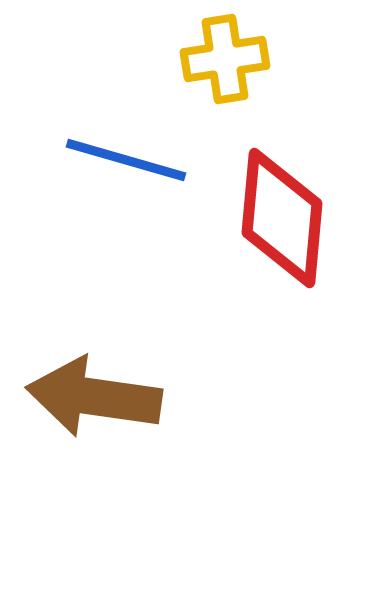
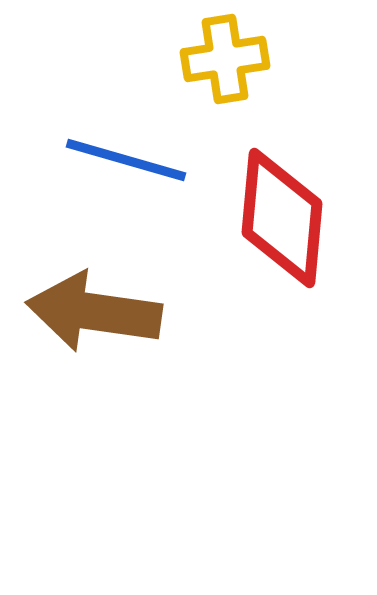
brown arrow: moved 85 px up
